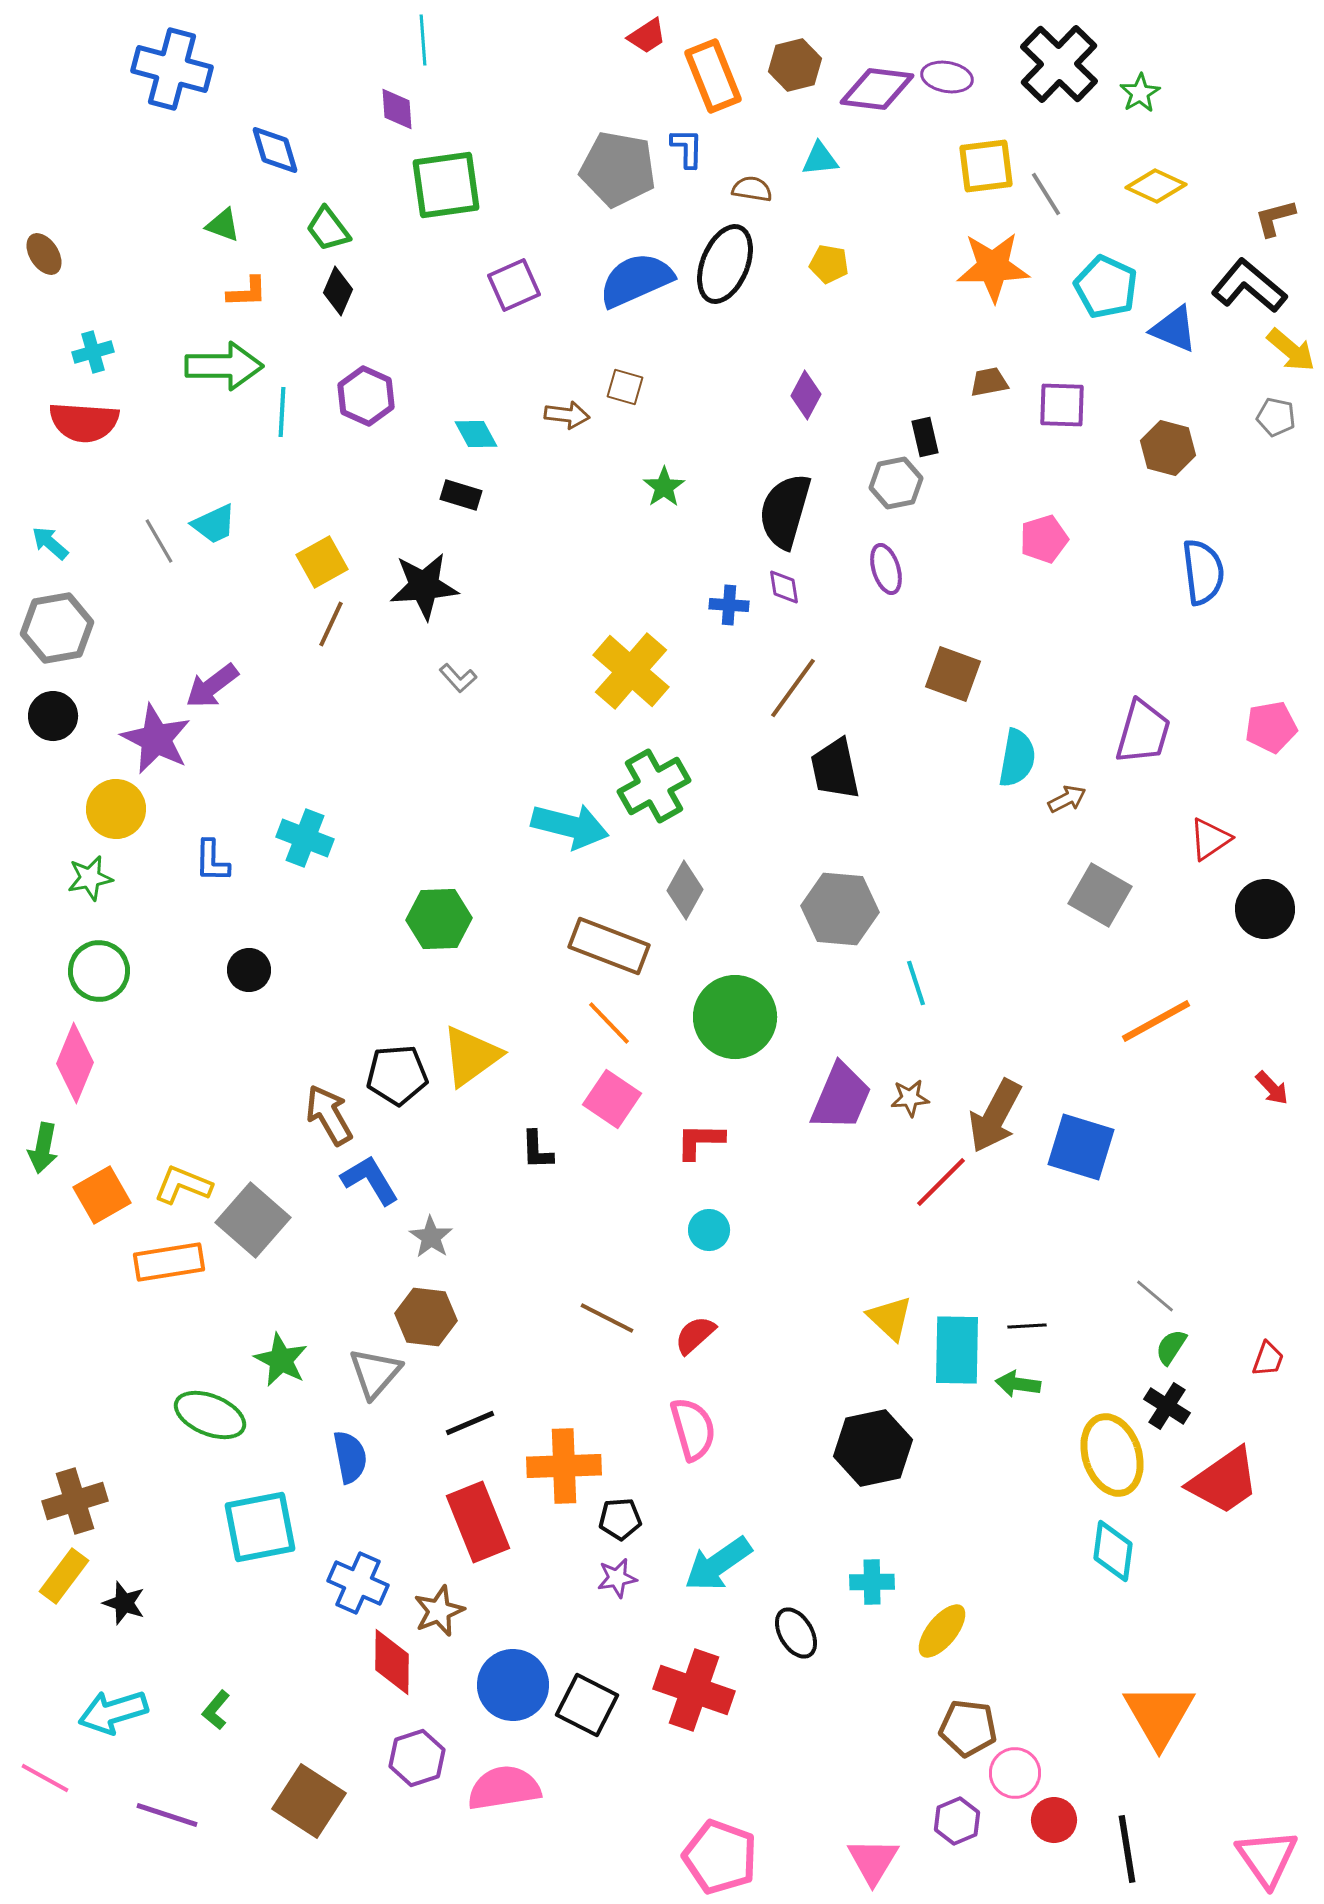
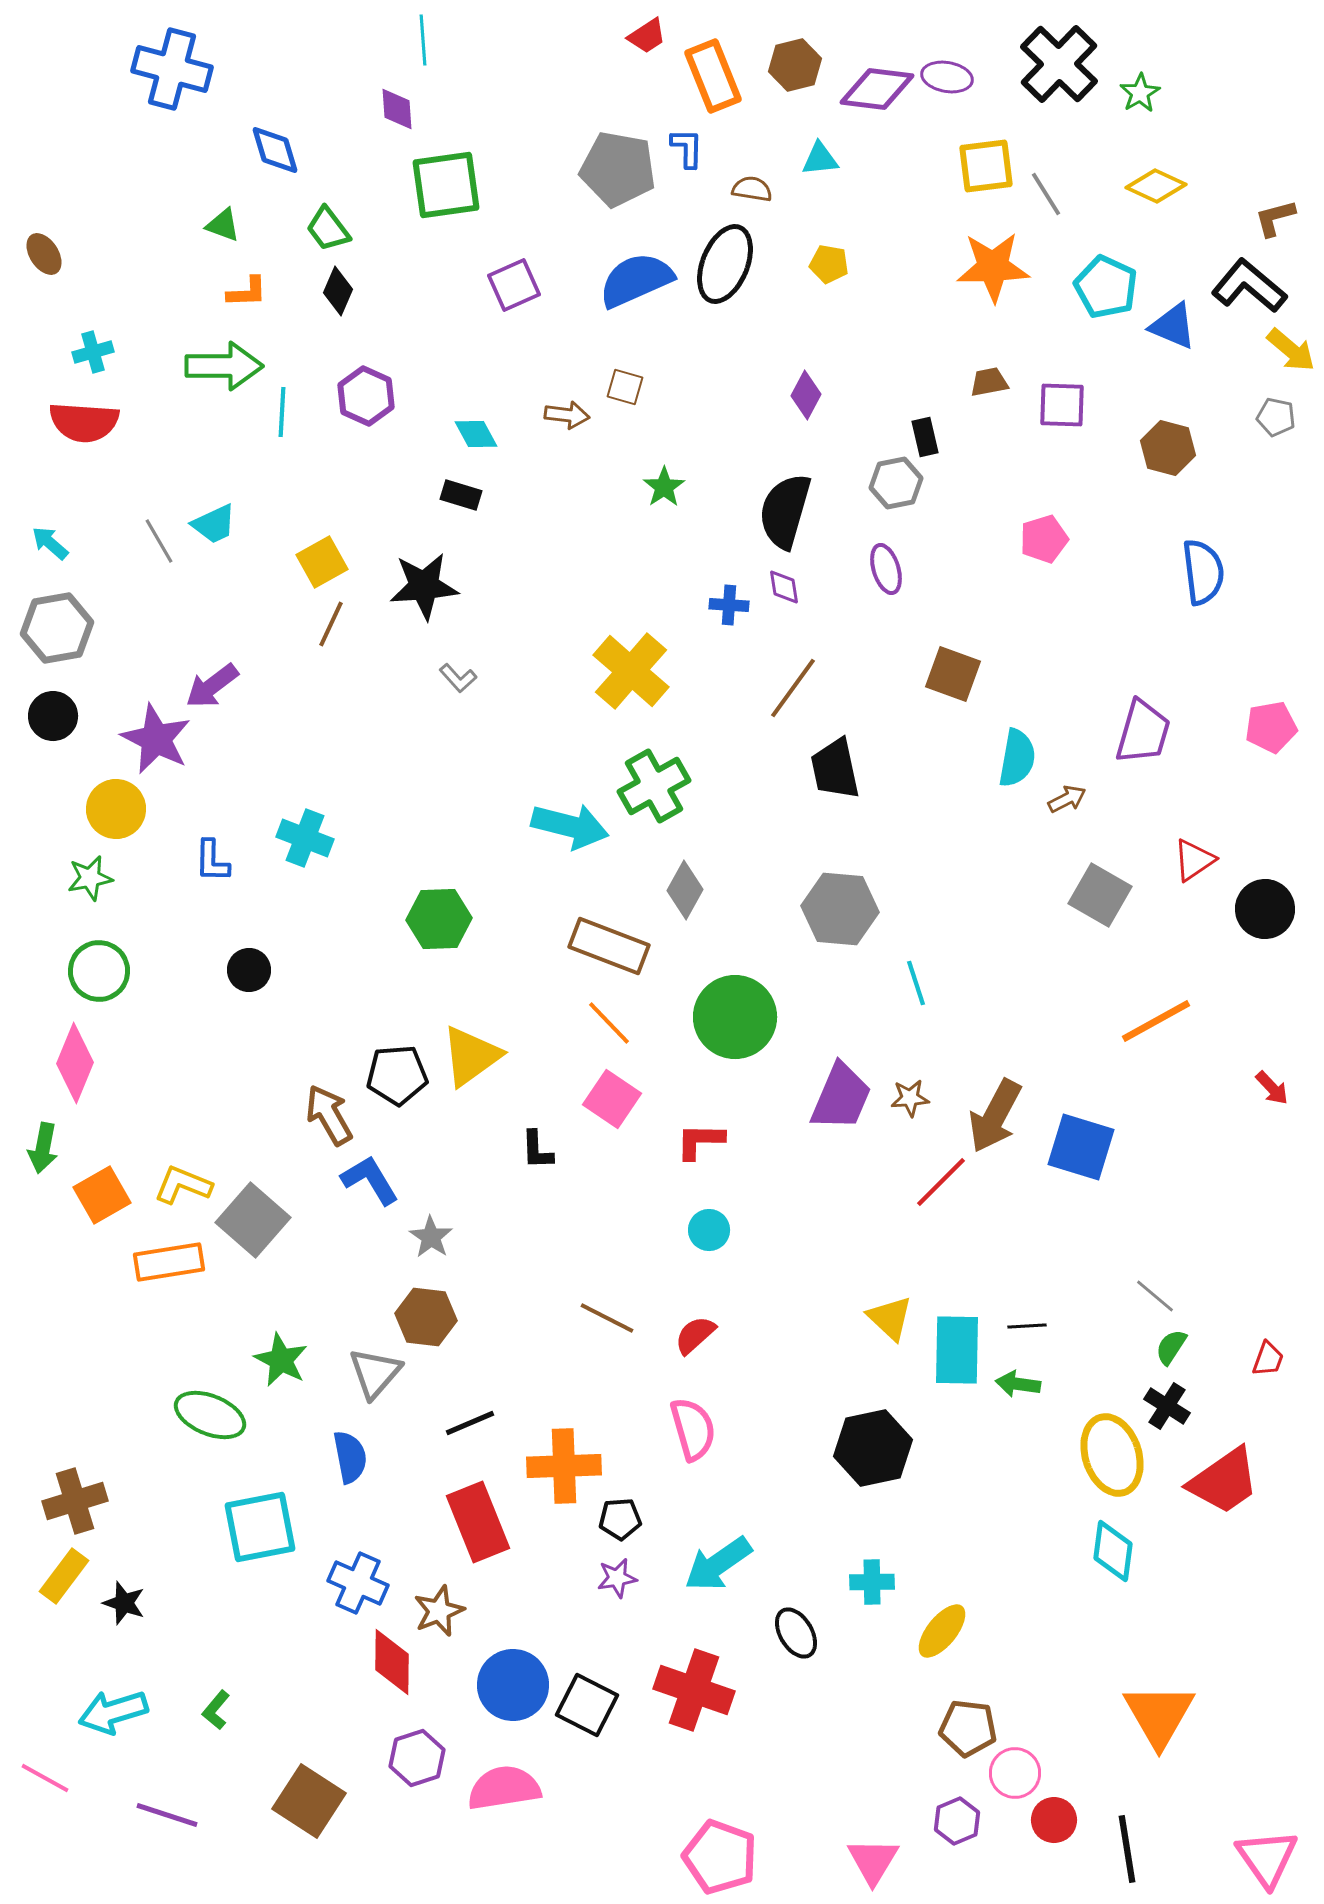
blue triangle at (1174, 329): moved 1 px left, 3 px up
red triangle at (1210, 839): moved 16 px left, 21 px down
